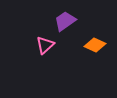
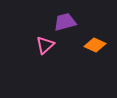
purple trapezoid: moved 1 px down; rotated 20 degrees clockwise
